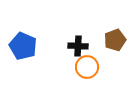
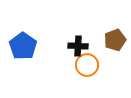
blue pentagon: rotated 12 degrees clockwise
orange circle: moved 2 px up
